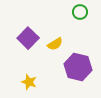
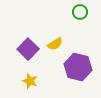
purple square: moved 11 px down
yellow star: moved 1 px right, 1 px up
